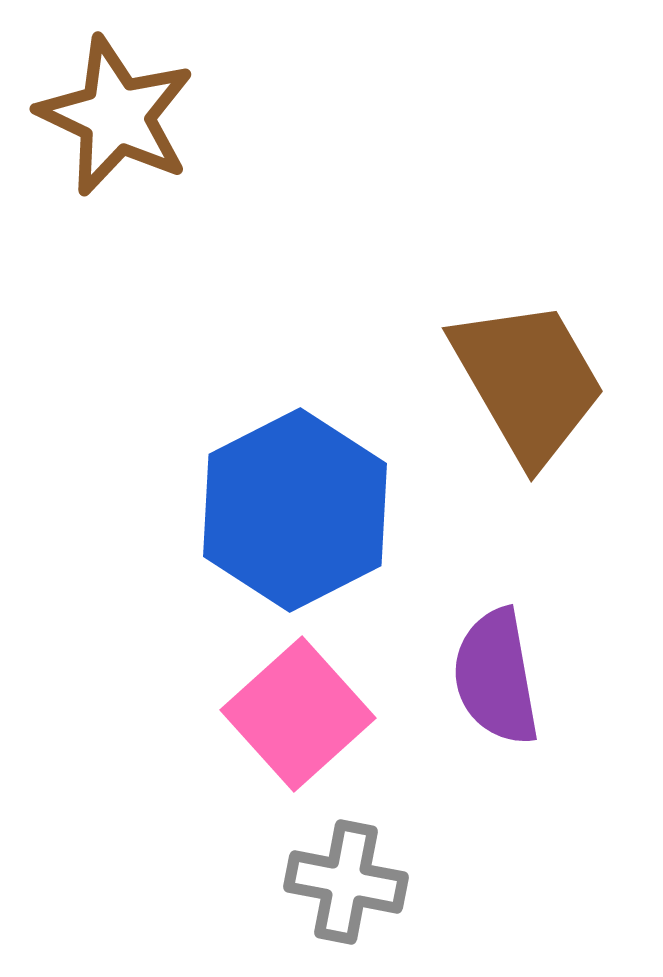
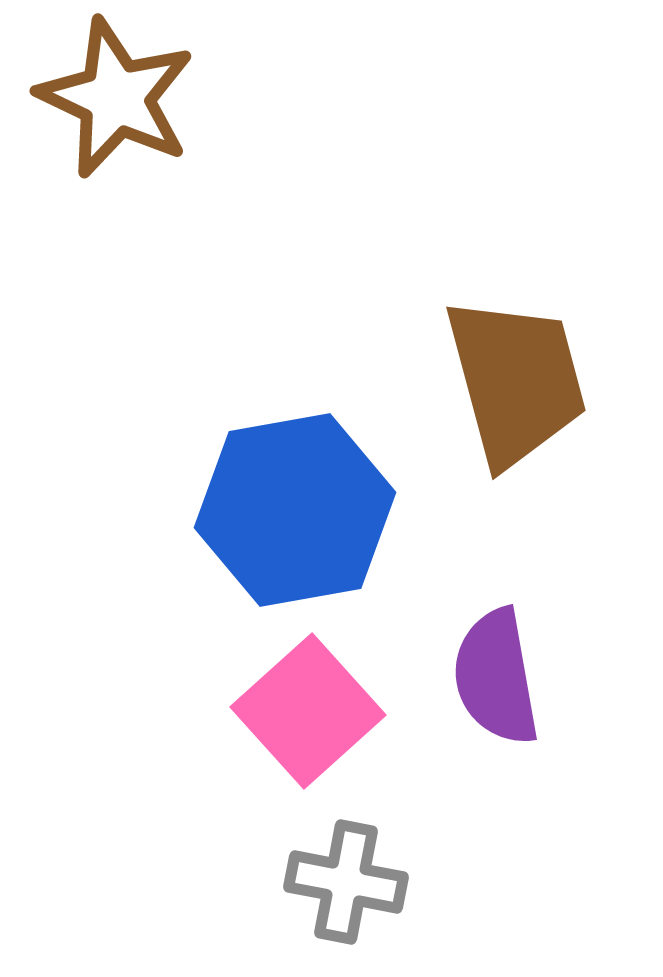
brown star: moved 18 px up
brown trapezoid: moved 12 px left; rotated 15 degrees clockwise
blue hexagon: rotated 17 degrees clockwise
pink square: moved 10 px right, 3 px up
